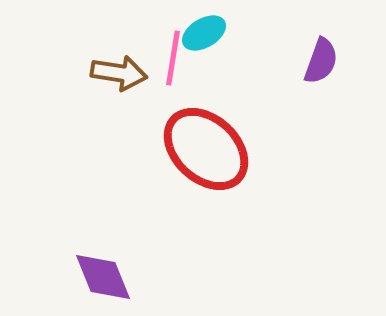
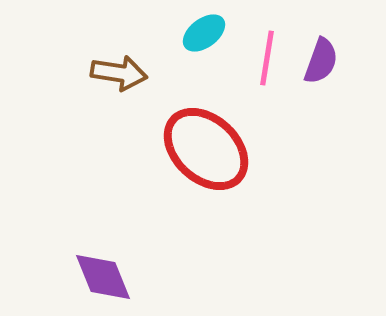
cyan ellipse: rotated 6 degrees counterclockwise
pink line: moved 94 px right
